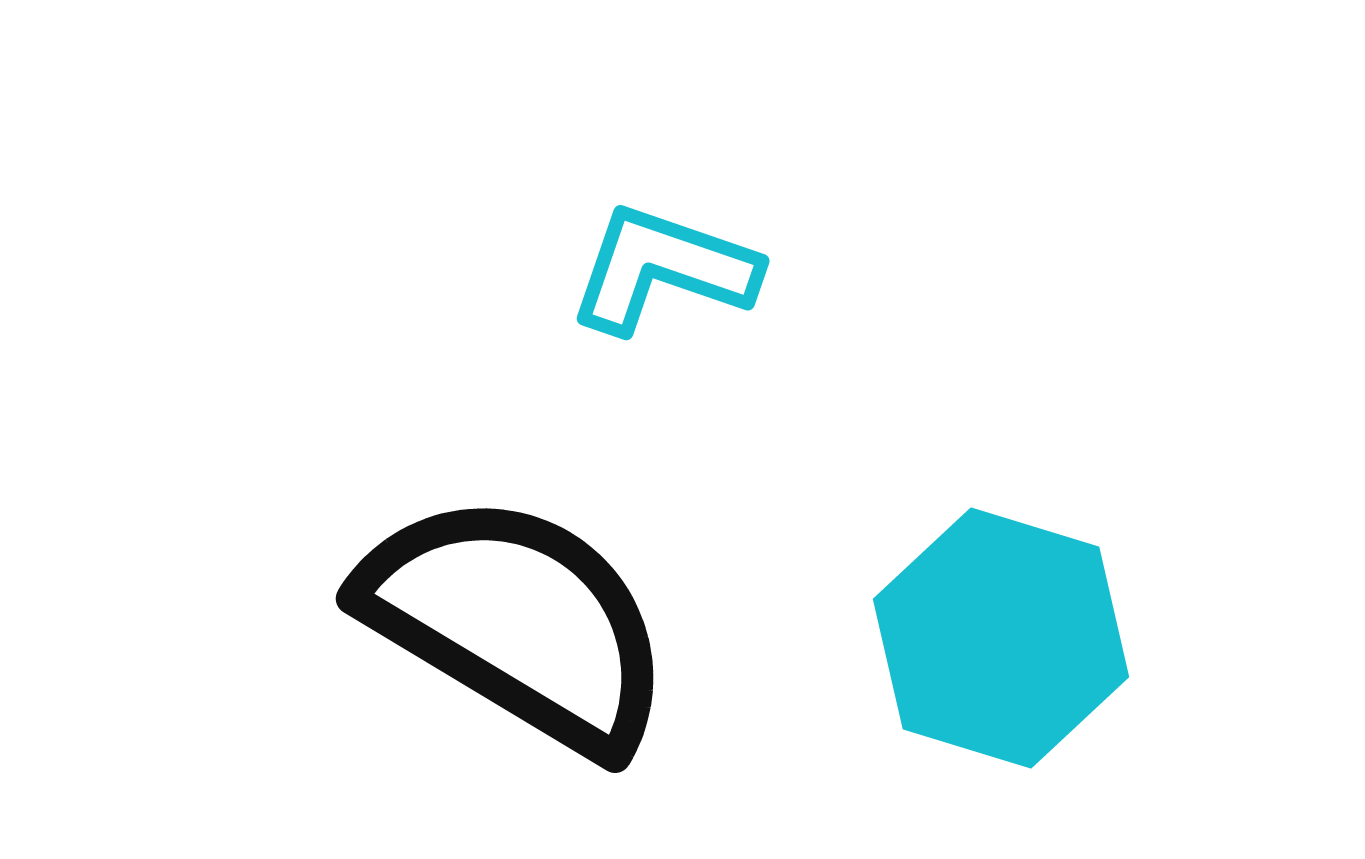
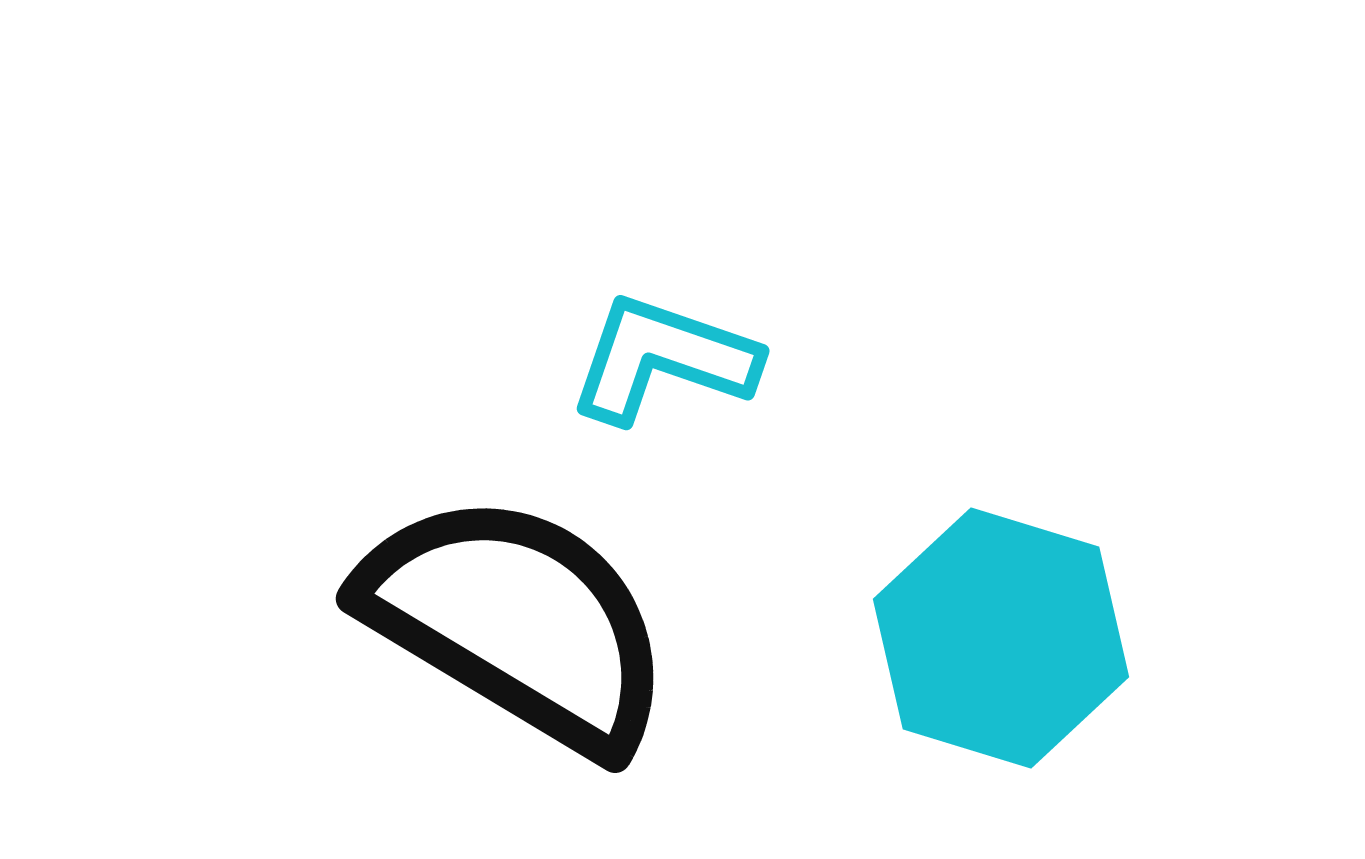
cyan L-shape: moved 90 px down
